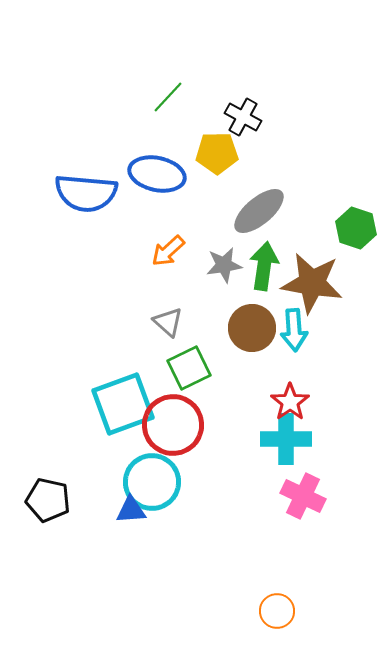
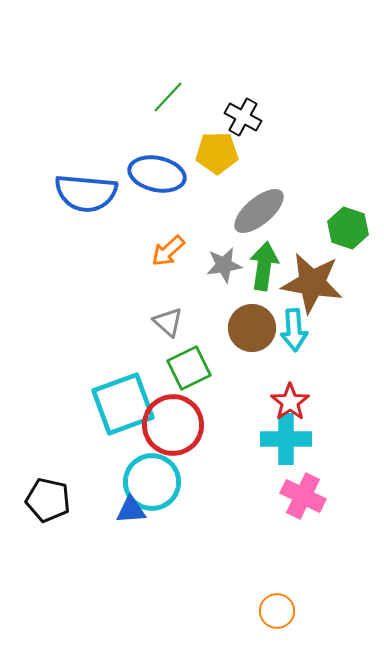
green hexagon: moved 8 px left
